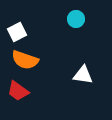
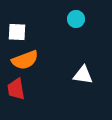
white square: rotated 30 degrees clockwise
orange semicircle: rotated 40 degrees counterclockwise
red trapezoid: moved 2 px left, 2 px up; rotated 45 degrees clockwise
